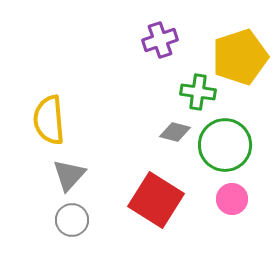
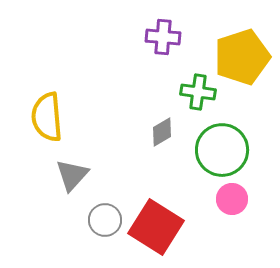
purple cross: moved 3 px right, 3 px up; rotated 24 degrees clockwise
yellow pentagon: moved 2 px right
yellow semicircle: moved 2 px left, 3 px up
gray diamond: moved 13 px left; rotated 44 degrees counterclockwise
green circle: moved 3 px left, 5 px down
gray triangle: moved 3 px right
red square: moved 27 px down
gray circle: moved 33 px right
